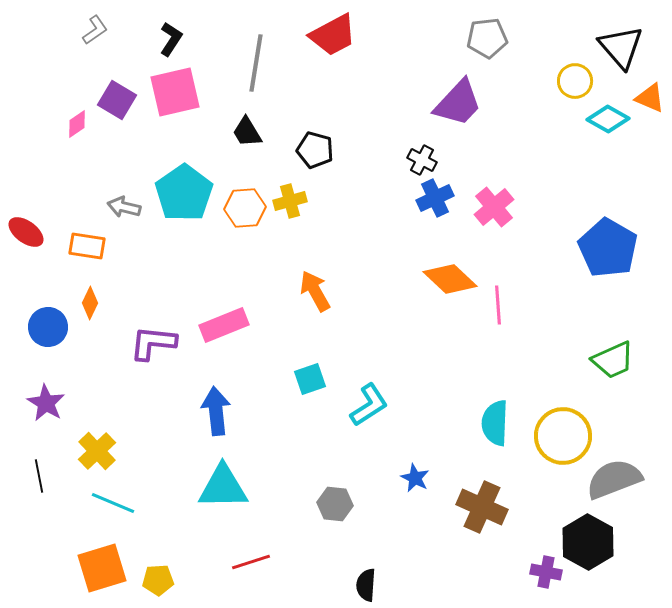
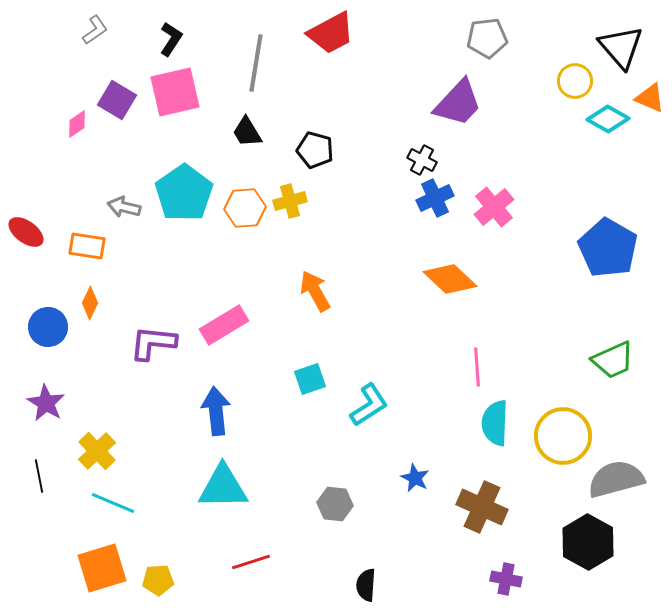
red trapezoid at (333, 35): moved 2 px left, 2 px up
pink line at (498, 305): moved 21 px left, 62 px down
pink rectangle at (224, 325): rotated 9 degrees counterclockwise
gray semicircle at (614, 479): moved 2 px right; rotated 6 degrees clockwise
purple cross at (546, 572): moved 40 px left, 7 px down
